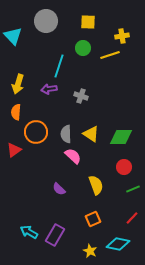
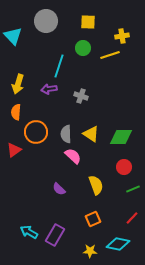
yellow star: rotated 24 degrees counterclockwise
